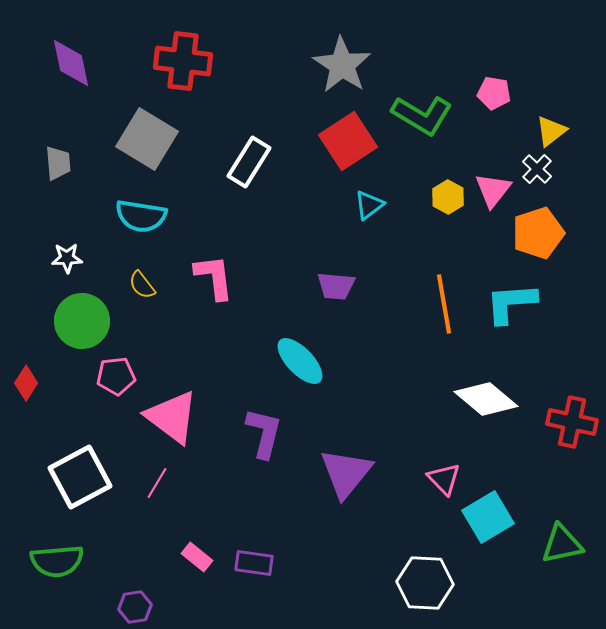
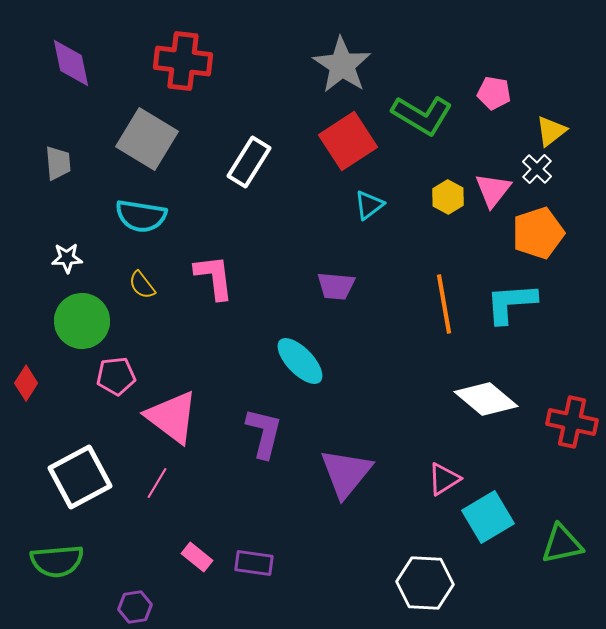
pink triangle at (444, 479): rotated 42 degrees clockwise
